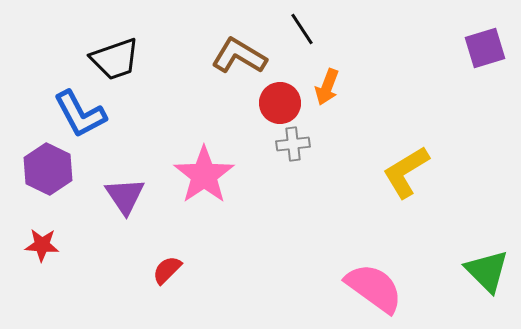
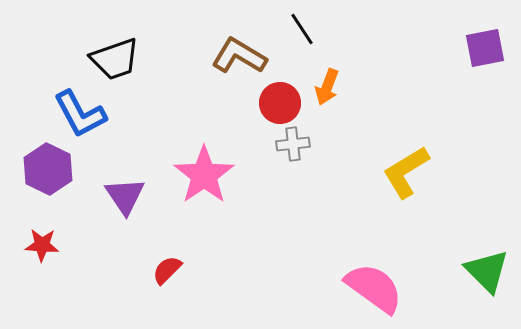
purple square: rotated 6 degrees clockwise
